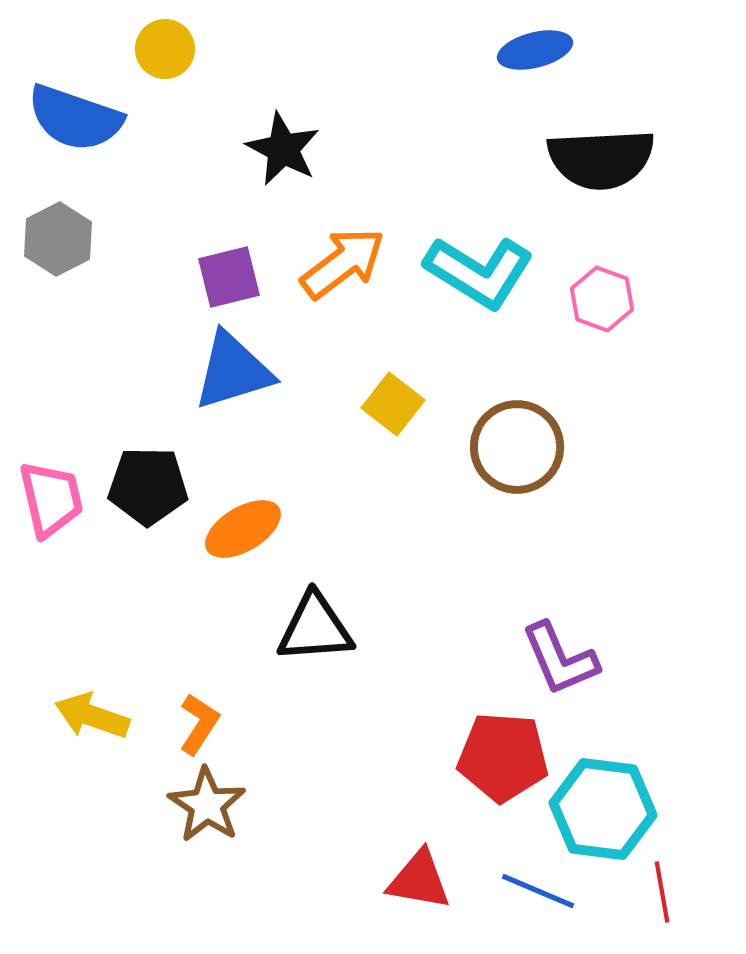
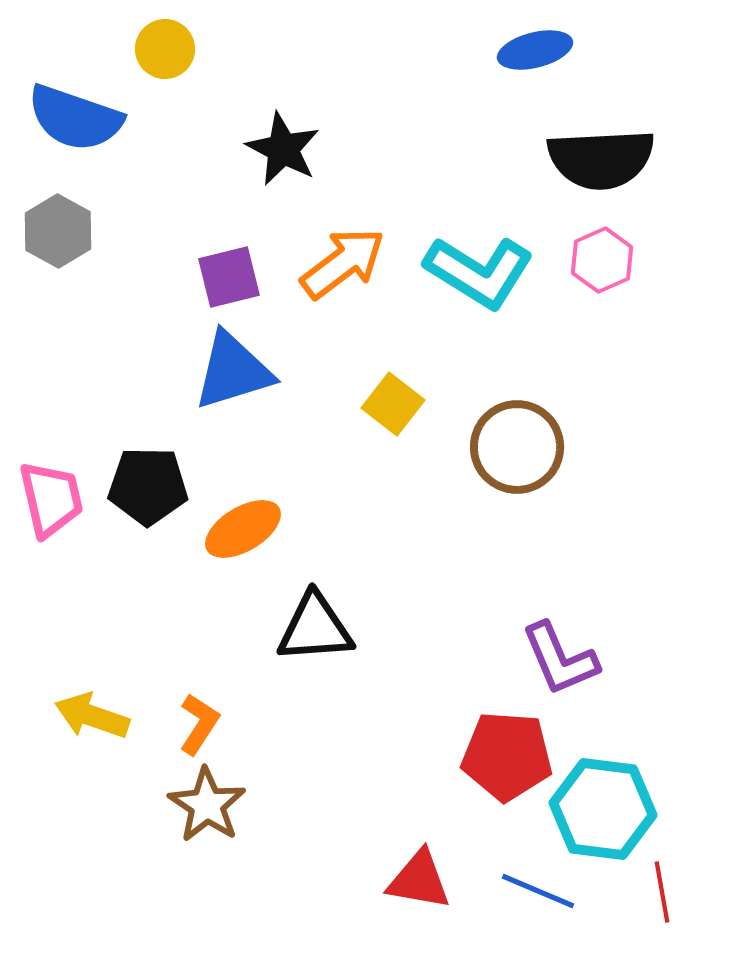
gray hexagon: moved 8 px up; rotated 4 degrees counterclockwise
pink hexagon: moved 39 px up; rotated 16 degrees clockwise
red pentagon: moved 4 px right, 1 px up
